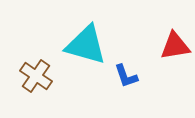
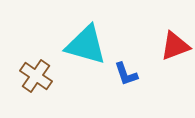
red triangle: rotated 12 degrees counterclockwise
blue L-shape: moved 2 px up
